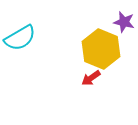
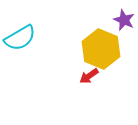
purple star: moved 2 px up; rotated 10 degrees clockwise
red arrow: moved 2 px left, 2 px up
